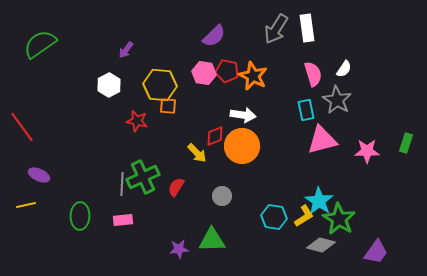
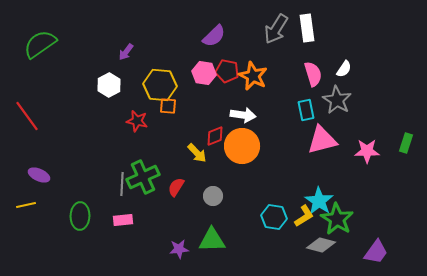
purple arrow: moved 2 px down
red line: moved 5 px right, 11 px up
gray circle: moved 9 px left
green star: moved 2 px left
